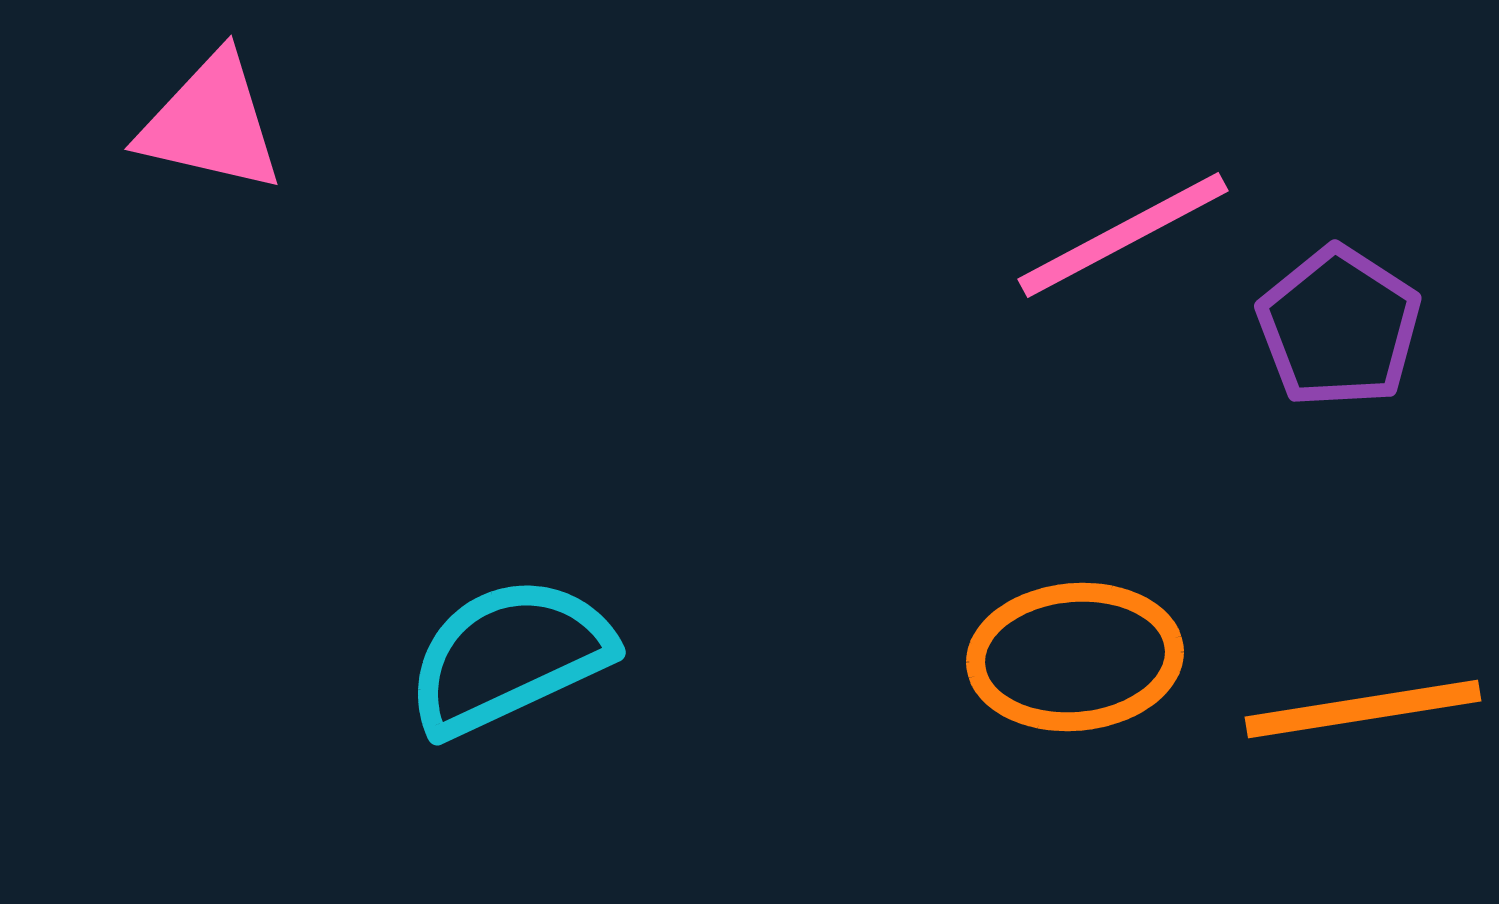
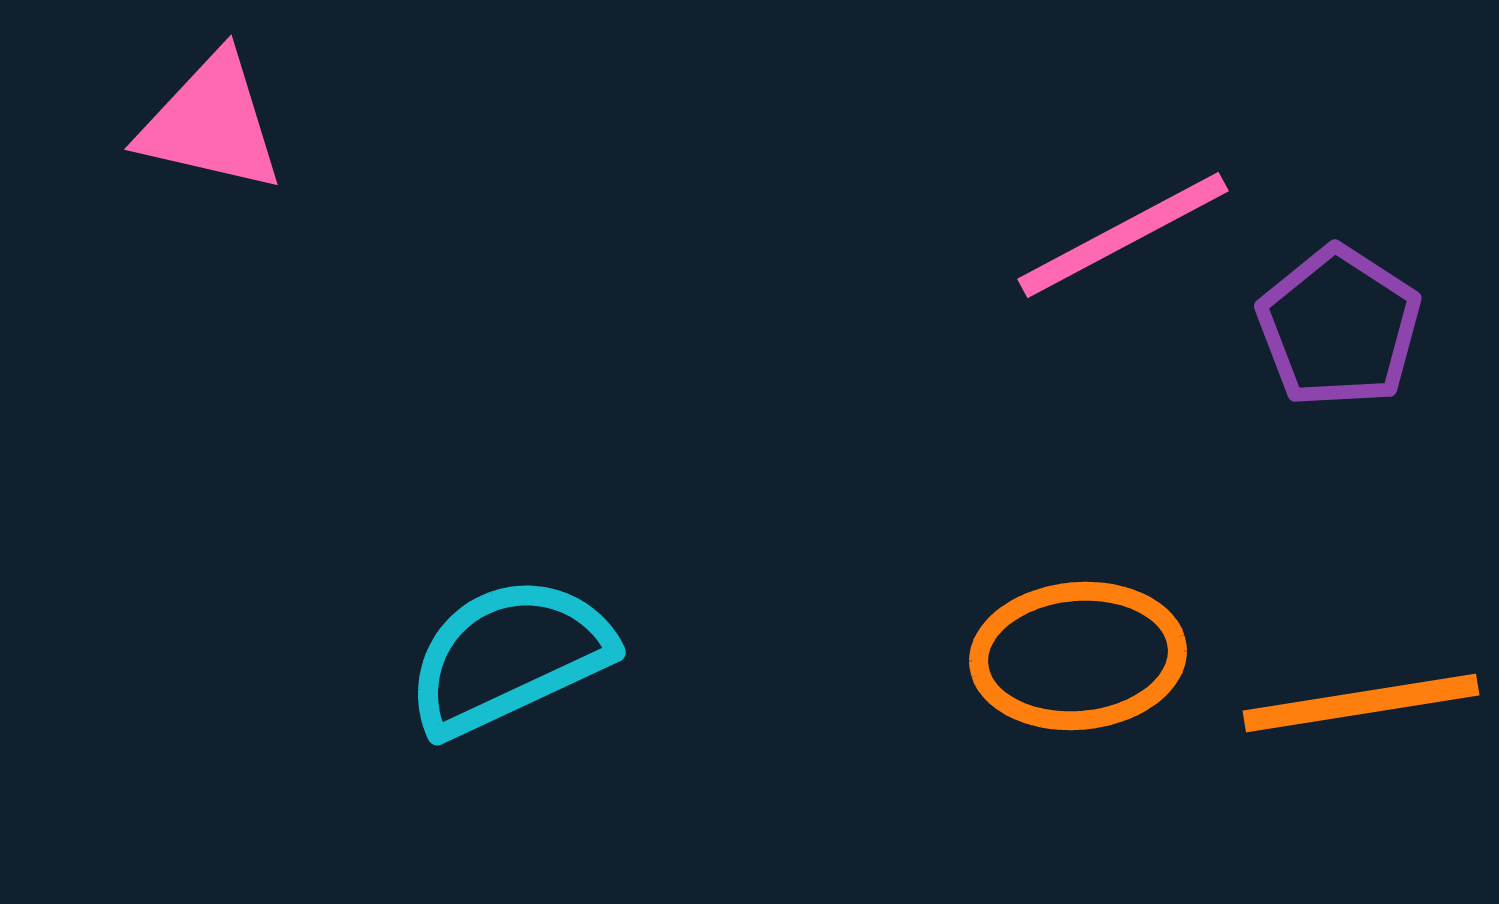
orange ellipse: moved 3 px right, 1 px up
orange line: moved 2 px left, 6 px up
